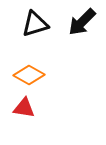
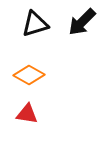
red triangle: moved 3 px right, 6 px down
